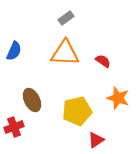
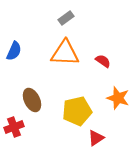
red triangle: moved 2 px up
